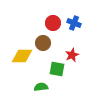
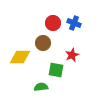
yellow diamond: moved 2 px left, 1 px down
green square: moved 1 px left, 1 px down
